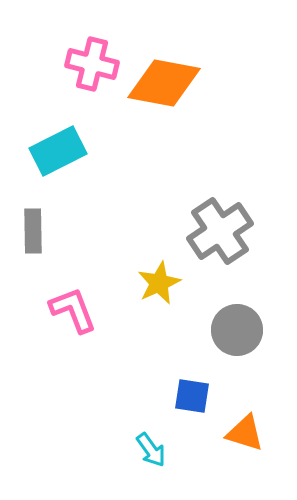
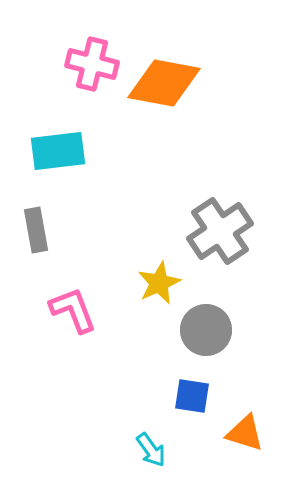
cyan rectangle: rotated 20 degrees clockwise
gray rectangle: moved 3 px right, 1 px up; rotated 9 degrees counterclockwise
gray circle: moved 31 px left
